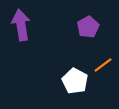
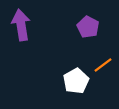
purple pentagon: rotated 15 degrees counterclockwise
white pentagon: moved 1 px right; rotated 15 degrees clockwise
